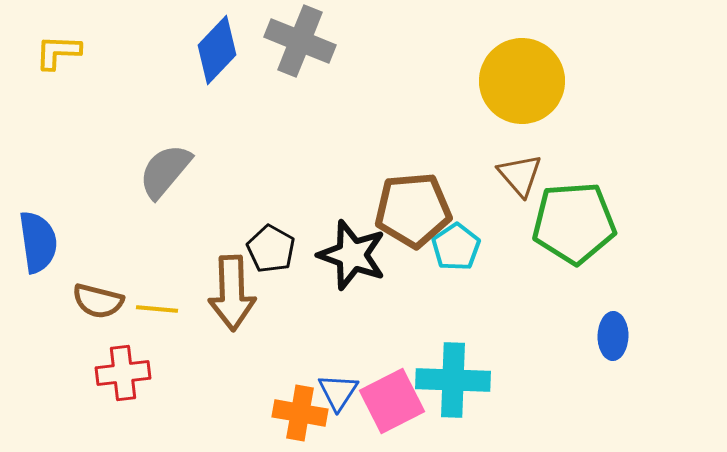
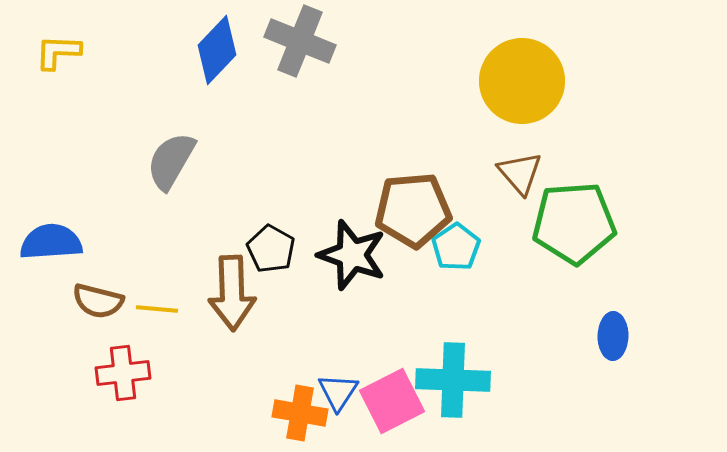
gray semicircle: moved 6 px right, 10 px up; rotated 10 degrees counterclockwise
brown triangle: moved 2 px up
blue semicircle: moved 13 px right; rotated 86 degrees counterclockwise
